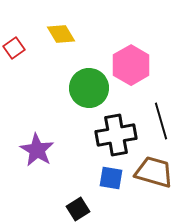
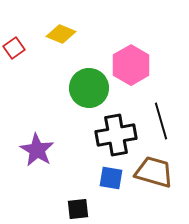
yellow diamond: rotated 36 degrees counterclockwise
black square: rotated 25 degrees clockwise
